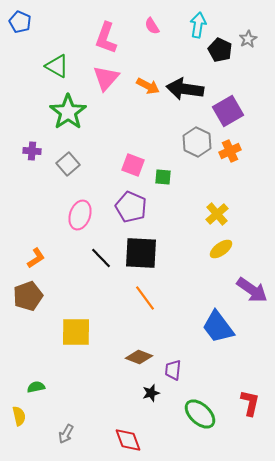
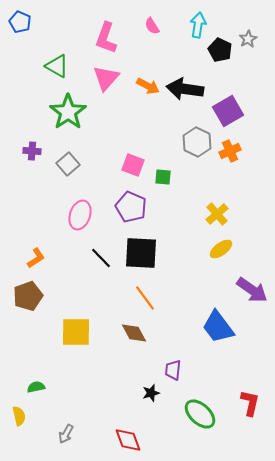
brown diamond: moved 5 px left, 24 px up; rotated 40 degrees clockwise
